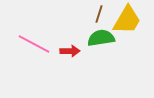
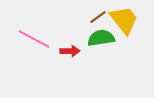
brown line: moved 1 px left, 3 px down; rotated 36 degrees clockwise
yellow trapezoid: moved 3 px left; rotated 68 degrees counterclockwise
pink line: moved 5 px up
